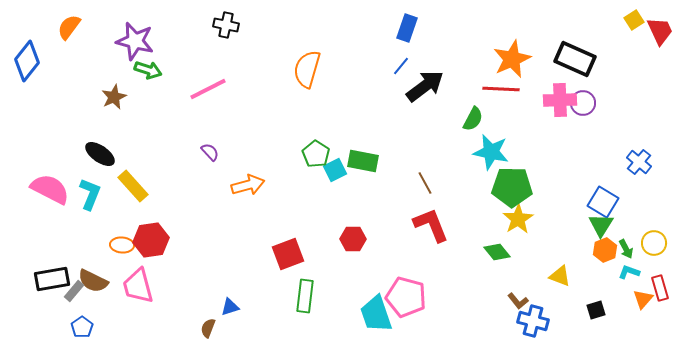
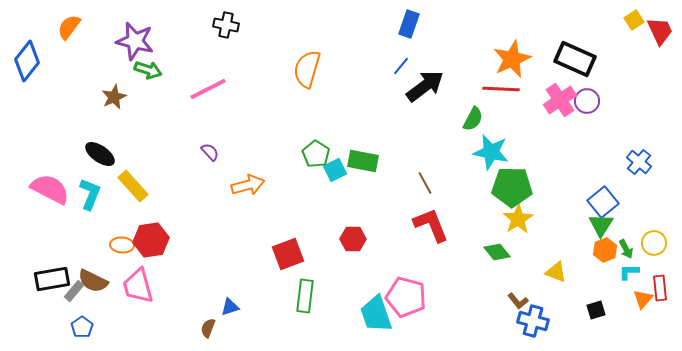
blue rectangle at (407, 28): moved 2 px right, 4 px up
pink cross at (560, 100): rotated 32 degrees counterclockwise
purple circle at (583, 103): moved 4 px right, 2 px up
blue square at (603, 202): rotated 20 degrees clockwise
cyan L-shape at (629, 272): rotated 20 degrees counterclockwise
yellow triangle at (560, 276): moved 4 px left, 4 px up
red rectangle at (660, 288): rotated 10 degrees clockwise
